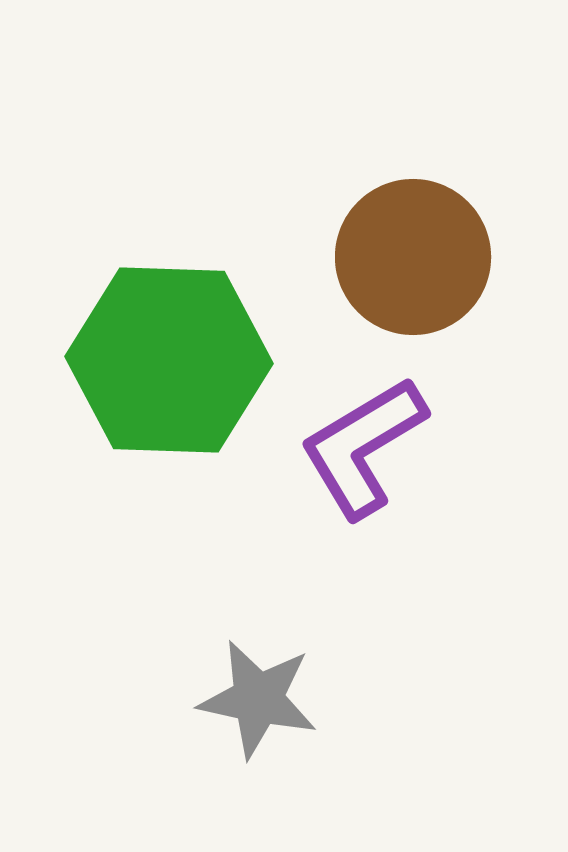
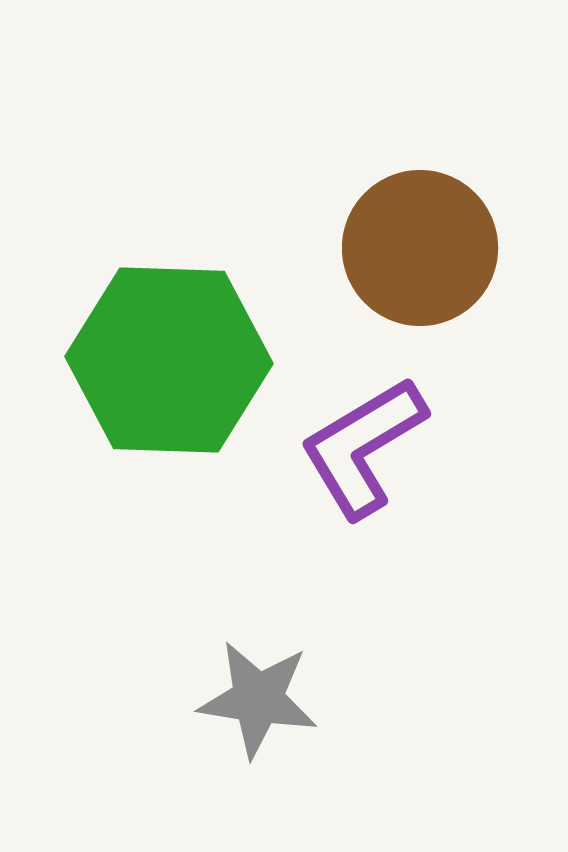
brown circle: moved 7 px right, 9 px up
gray star: rotated 3 degrees counterclockwise
